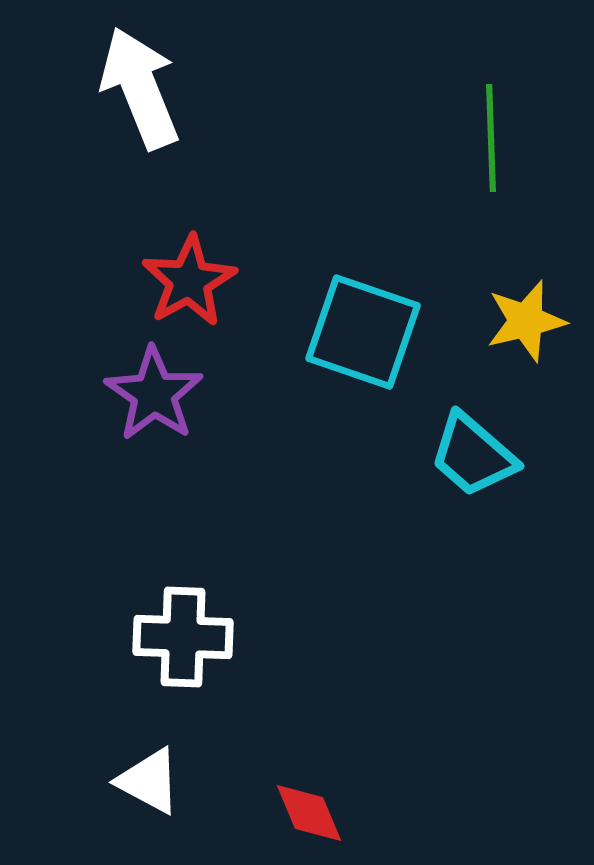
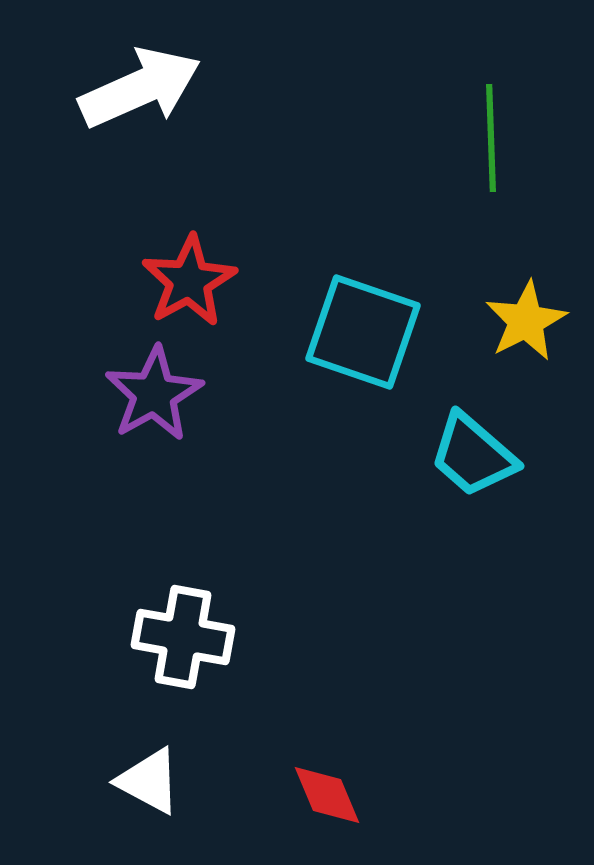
white arrow: rotated 88 degrees clockwise
yellow star: rotated 14 degrees counterclockwise
purple star: rotated 8 degrees clockwise
white cross: rotated 8 degrees clockwise
red diamond: moved 18 px right, 18 px up
